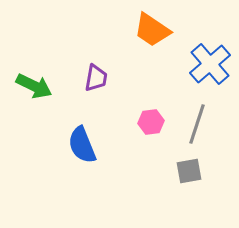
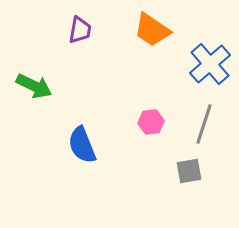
purple trapezoid: moved 16 px left, 48 px up
gray line: moved 7 px right
